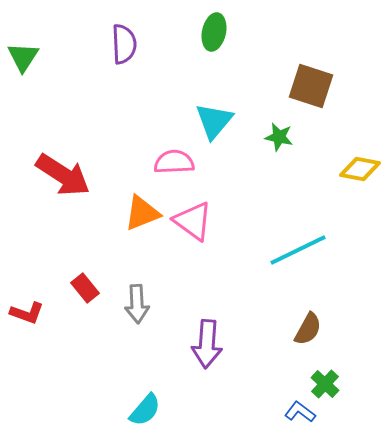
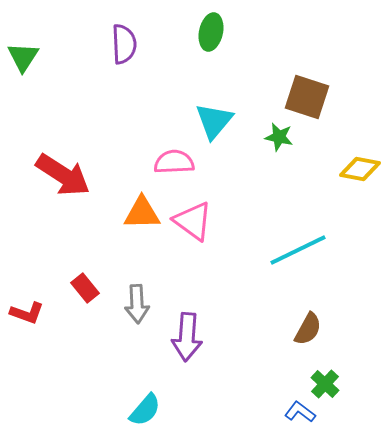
green ellipse: moved 3 px left
brown square: moved 4 px left, 11 px down
orange triangle: rotated 21 degrees clockwise
purple arrow: moved 20 px left, 7 px up
